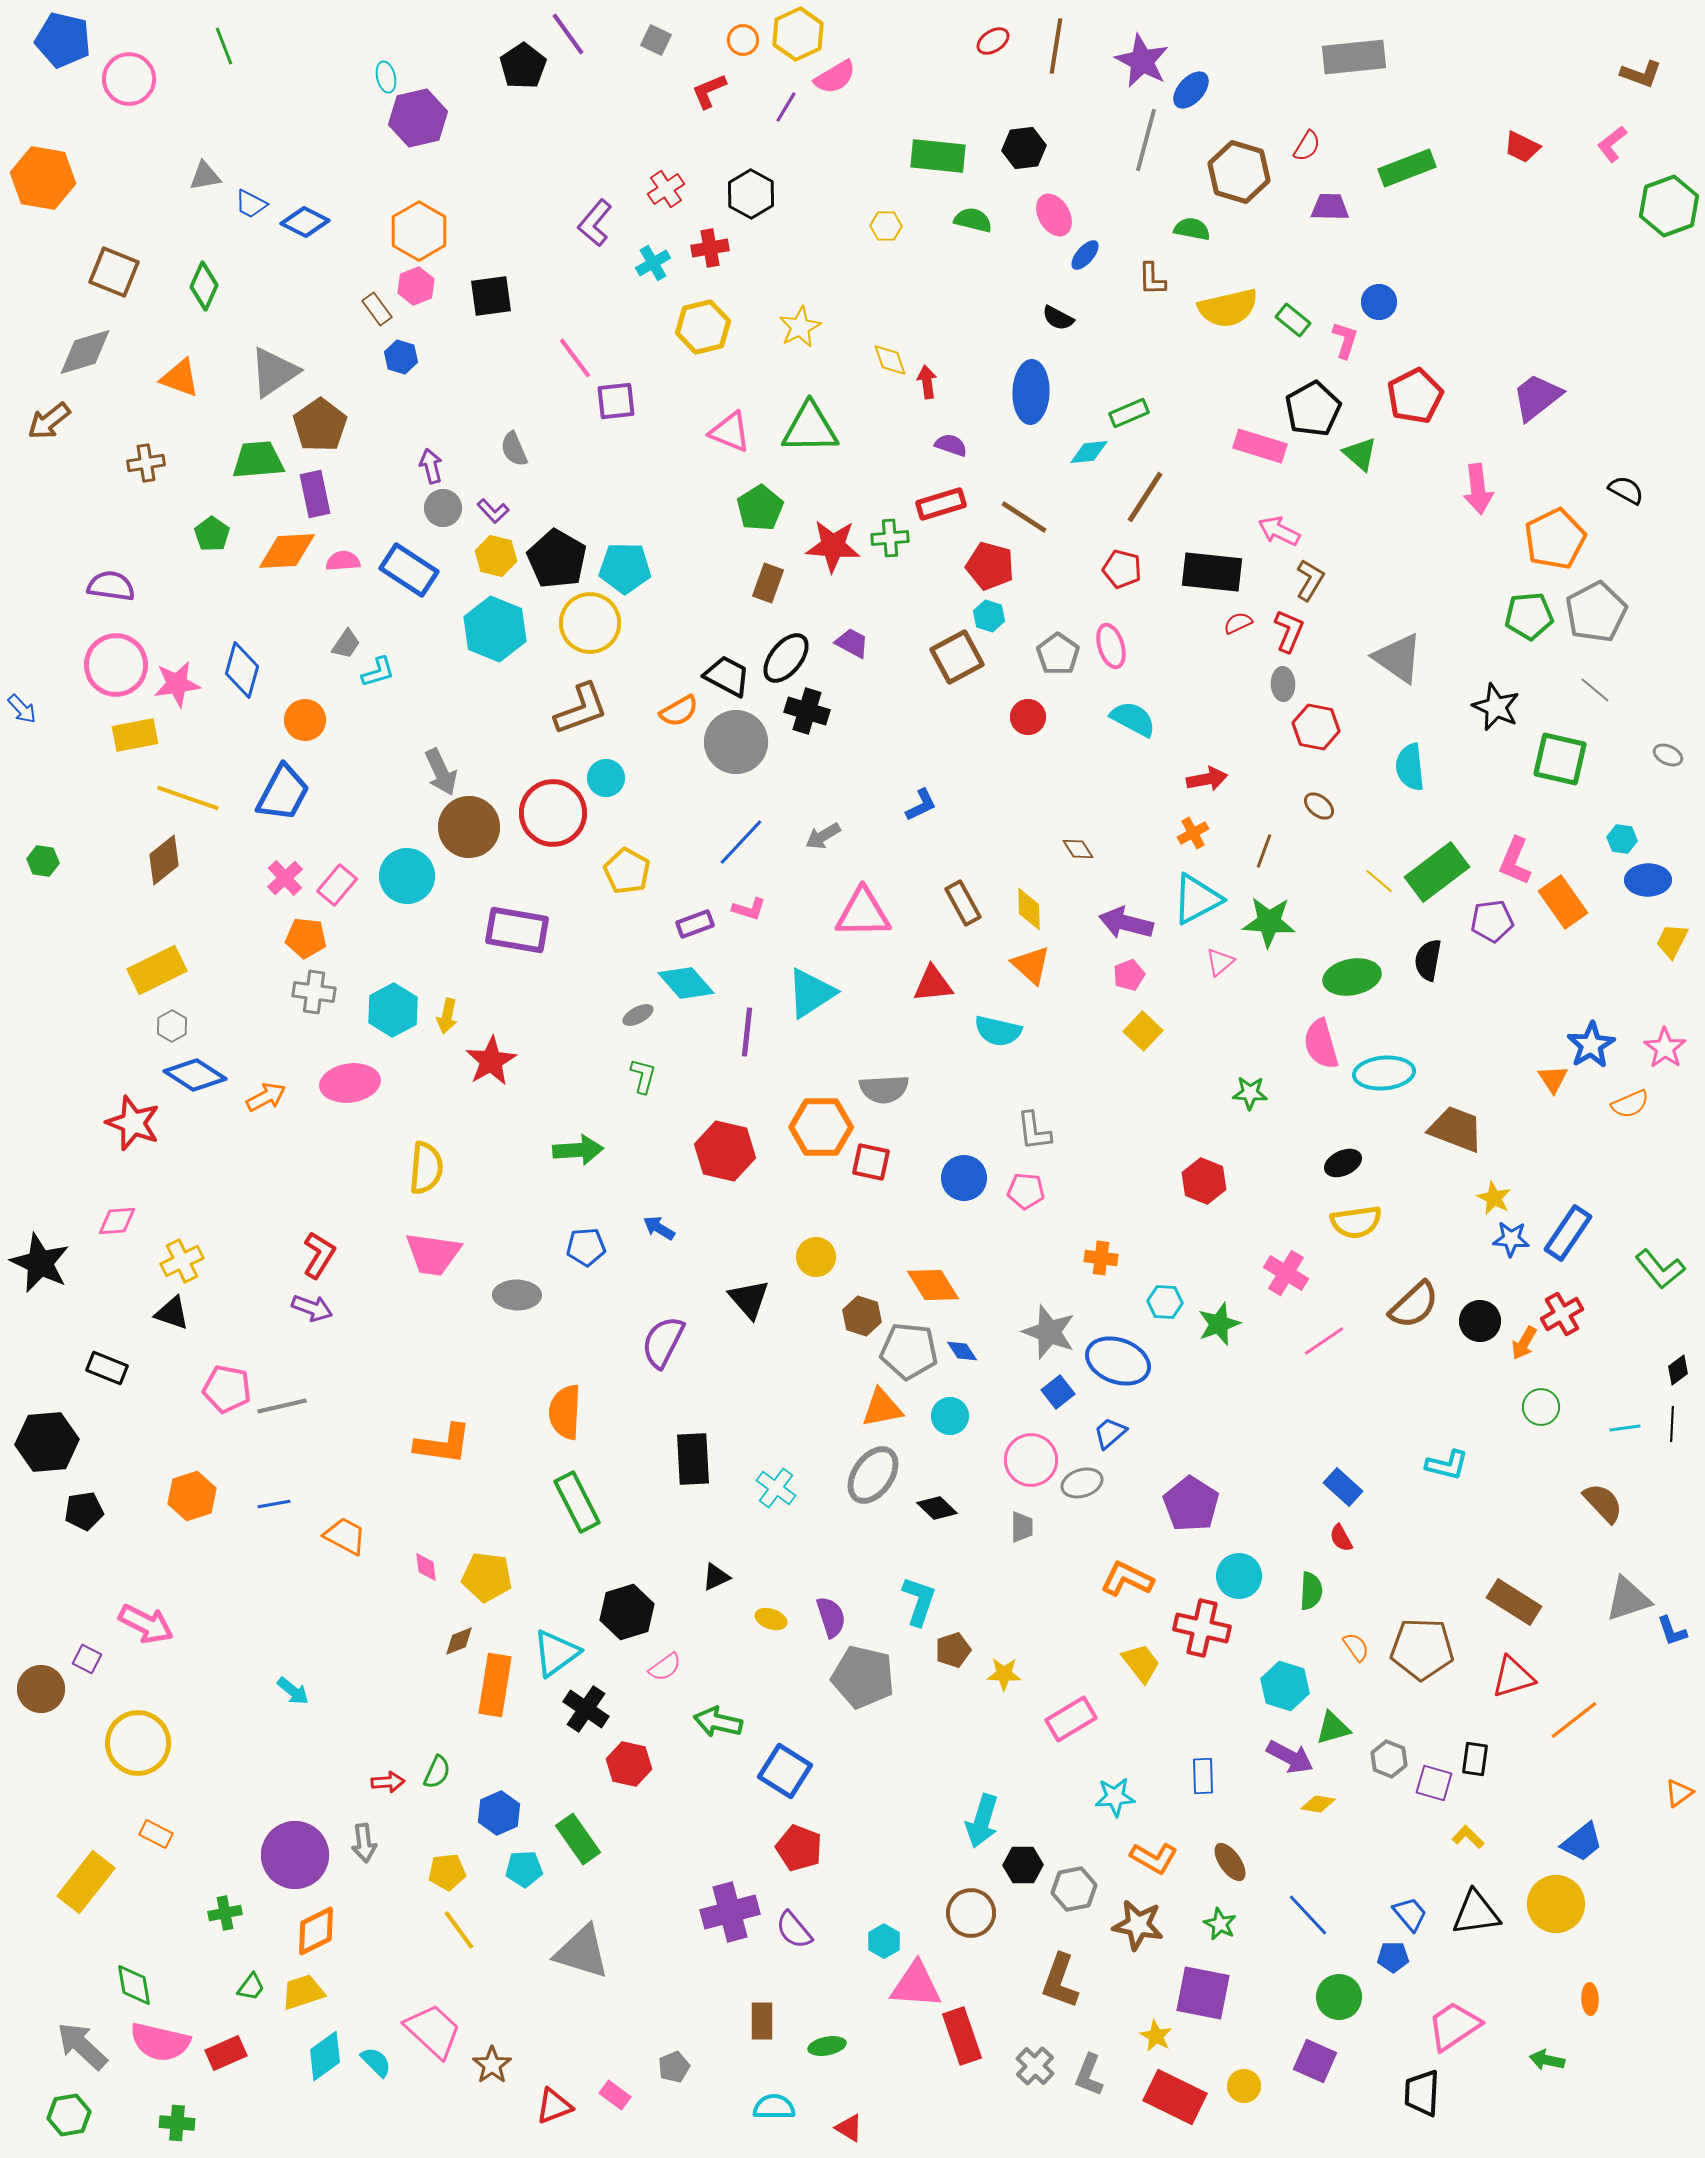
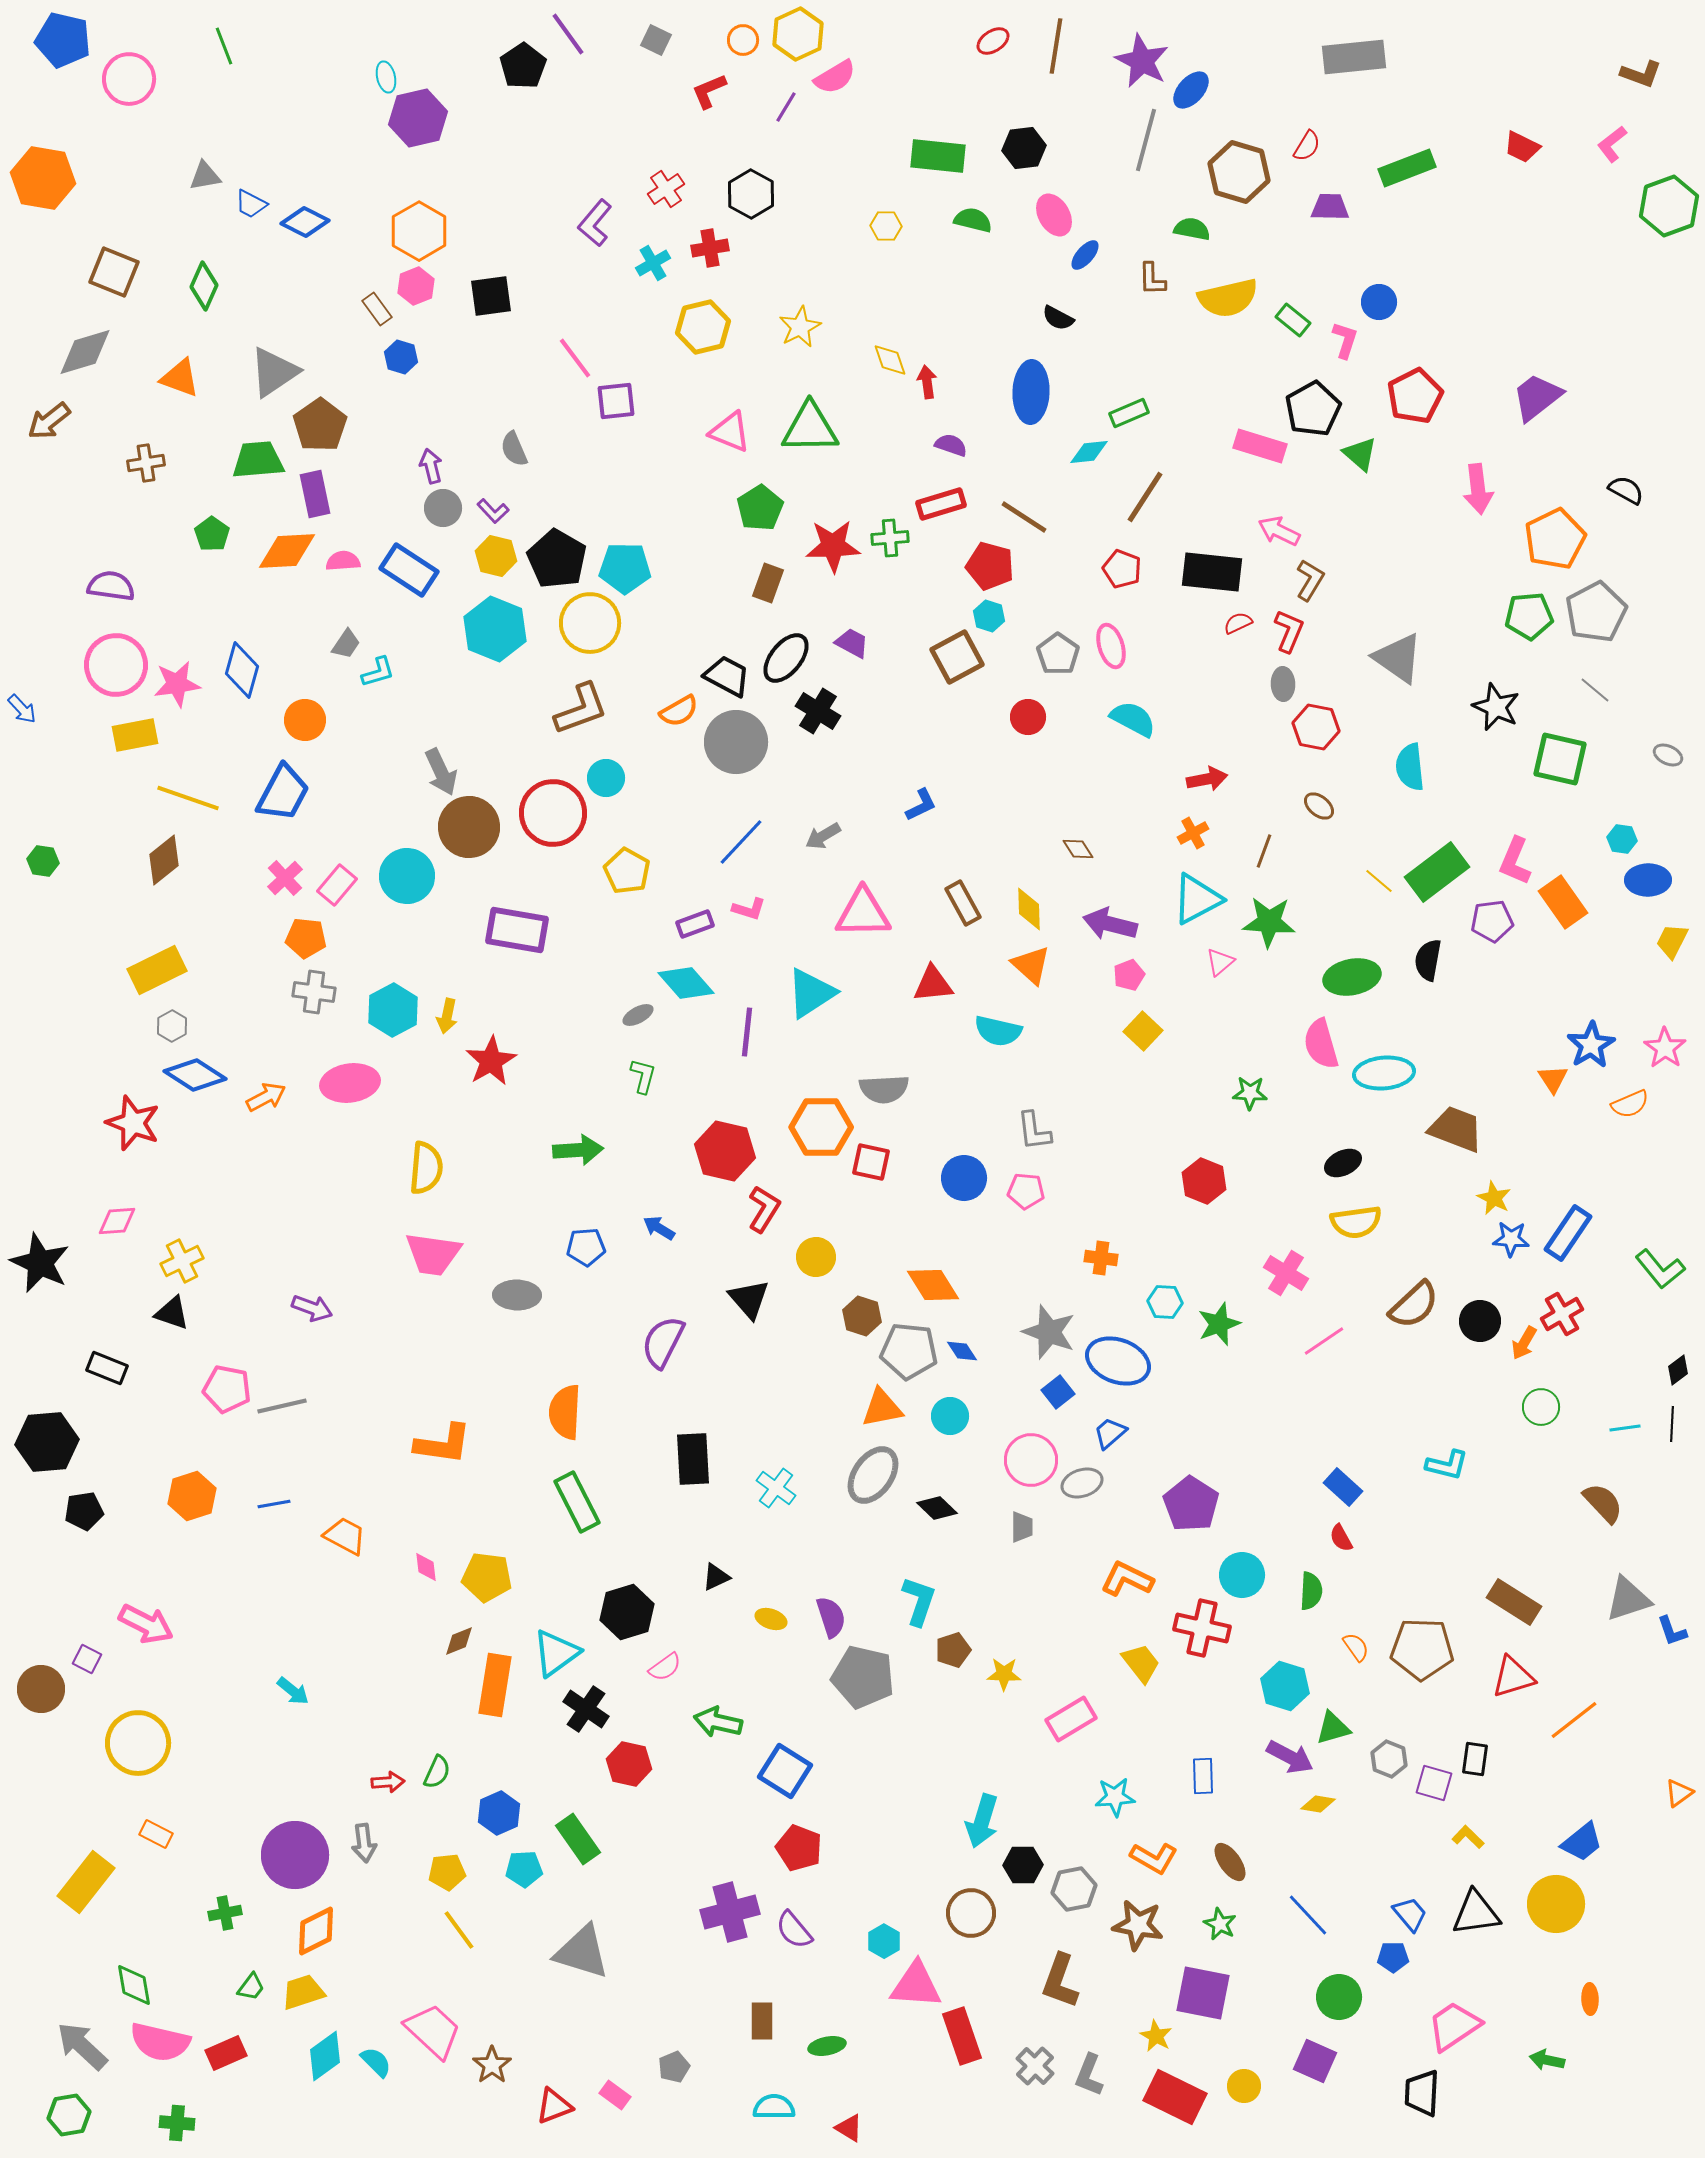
yellow semicircle at (1228, 308): moved 10 px up
red star at (833, 546): rotated 6 degrees counterclockwise
red pentagon at (1122, 569): rotated 6 degrees clockwise
black cross at (807, 711): moved 11 px right; rotated 15 degrees clockwise
purple arrow at (1126, 923): moved 16 px left, 1 px down
red L-shape at (319, 1255): moved 445 px right, 46 px up
cyan circle at (1239, 1576): moved 3 px right, 1 px up
